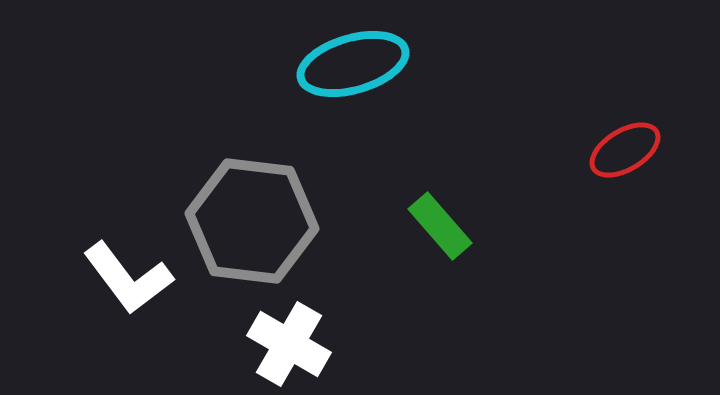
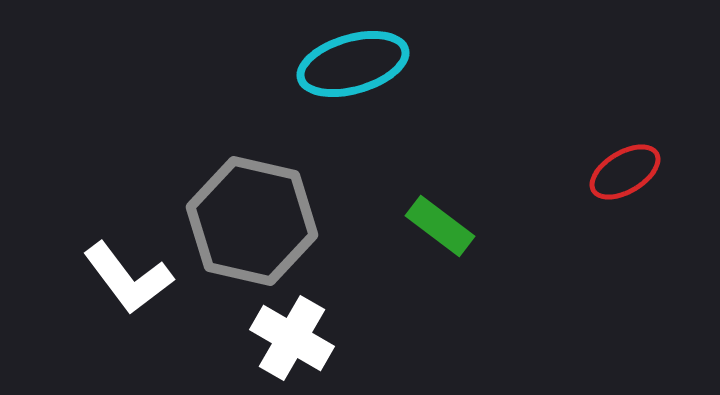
red ellipse: moved 22 px down
gray hexagon: rotated 6 degrees clockwise
green rectangle: rotated 12 degrees counterclockwise
white cross: moved 3 px right, 6 px up
